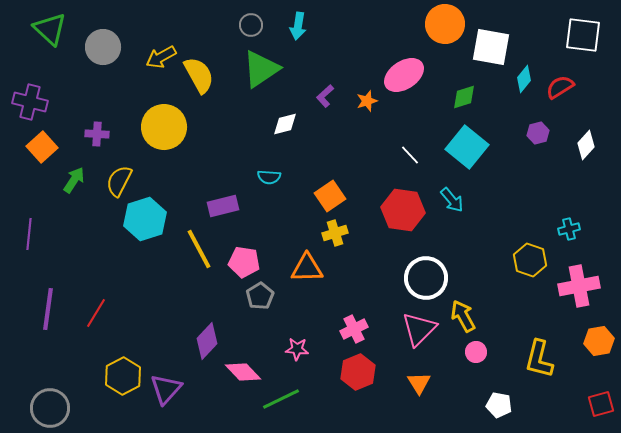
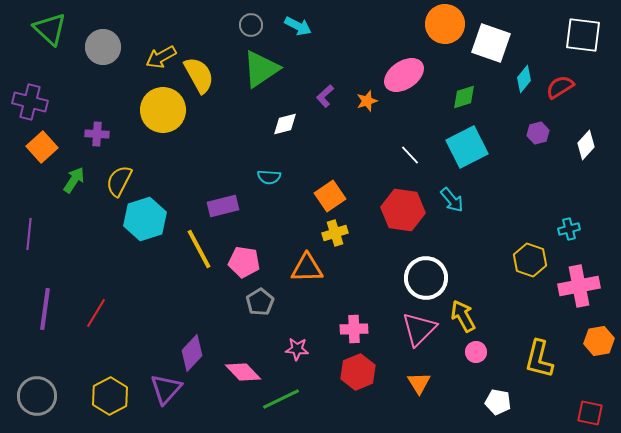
cyan arrow at (298, 26): rotated 72 degrees counterclockwise
white square at (491, 47): moved 4 px up; rotated 9 degrees clockwise
yellow circle at (164, 127): moved 1 px left, 17 px up
cyan square at (467, 147): rotated 24 degrees clockwise
gray pentagon at (260, 296): moved 6 px down
purple line at (48, 309): moved 3 px left
pink cross at (354, 329): rotated 24 degrees clockwise
purple diamond at (207, 341): moved 15 px left, 12 px down
yellow hexagon at (123, 376): moved 13 px left, 20 px down
red square at (601, 404): moved 11 px left, 9 px down; rotated 28 degrees clockwise
white pentagon at (499, 405): moved 1 px left, 3 px up
gray circle at (50, 408): moved 13 px left, 12 px up
